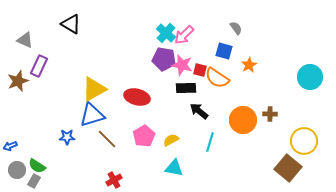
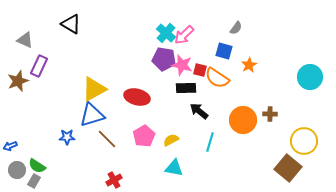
gray semicircle: rotated 72 degrees clockwise
